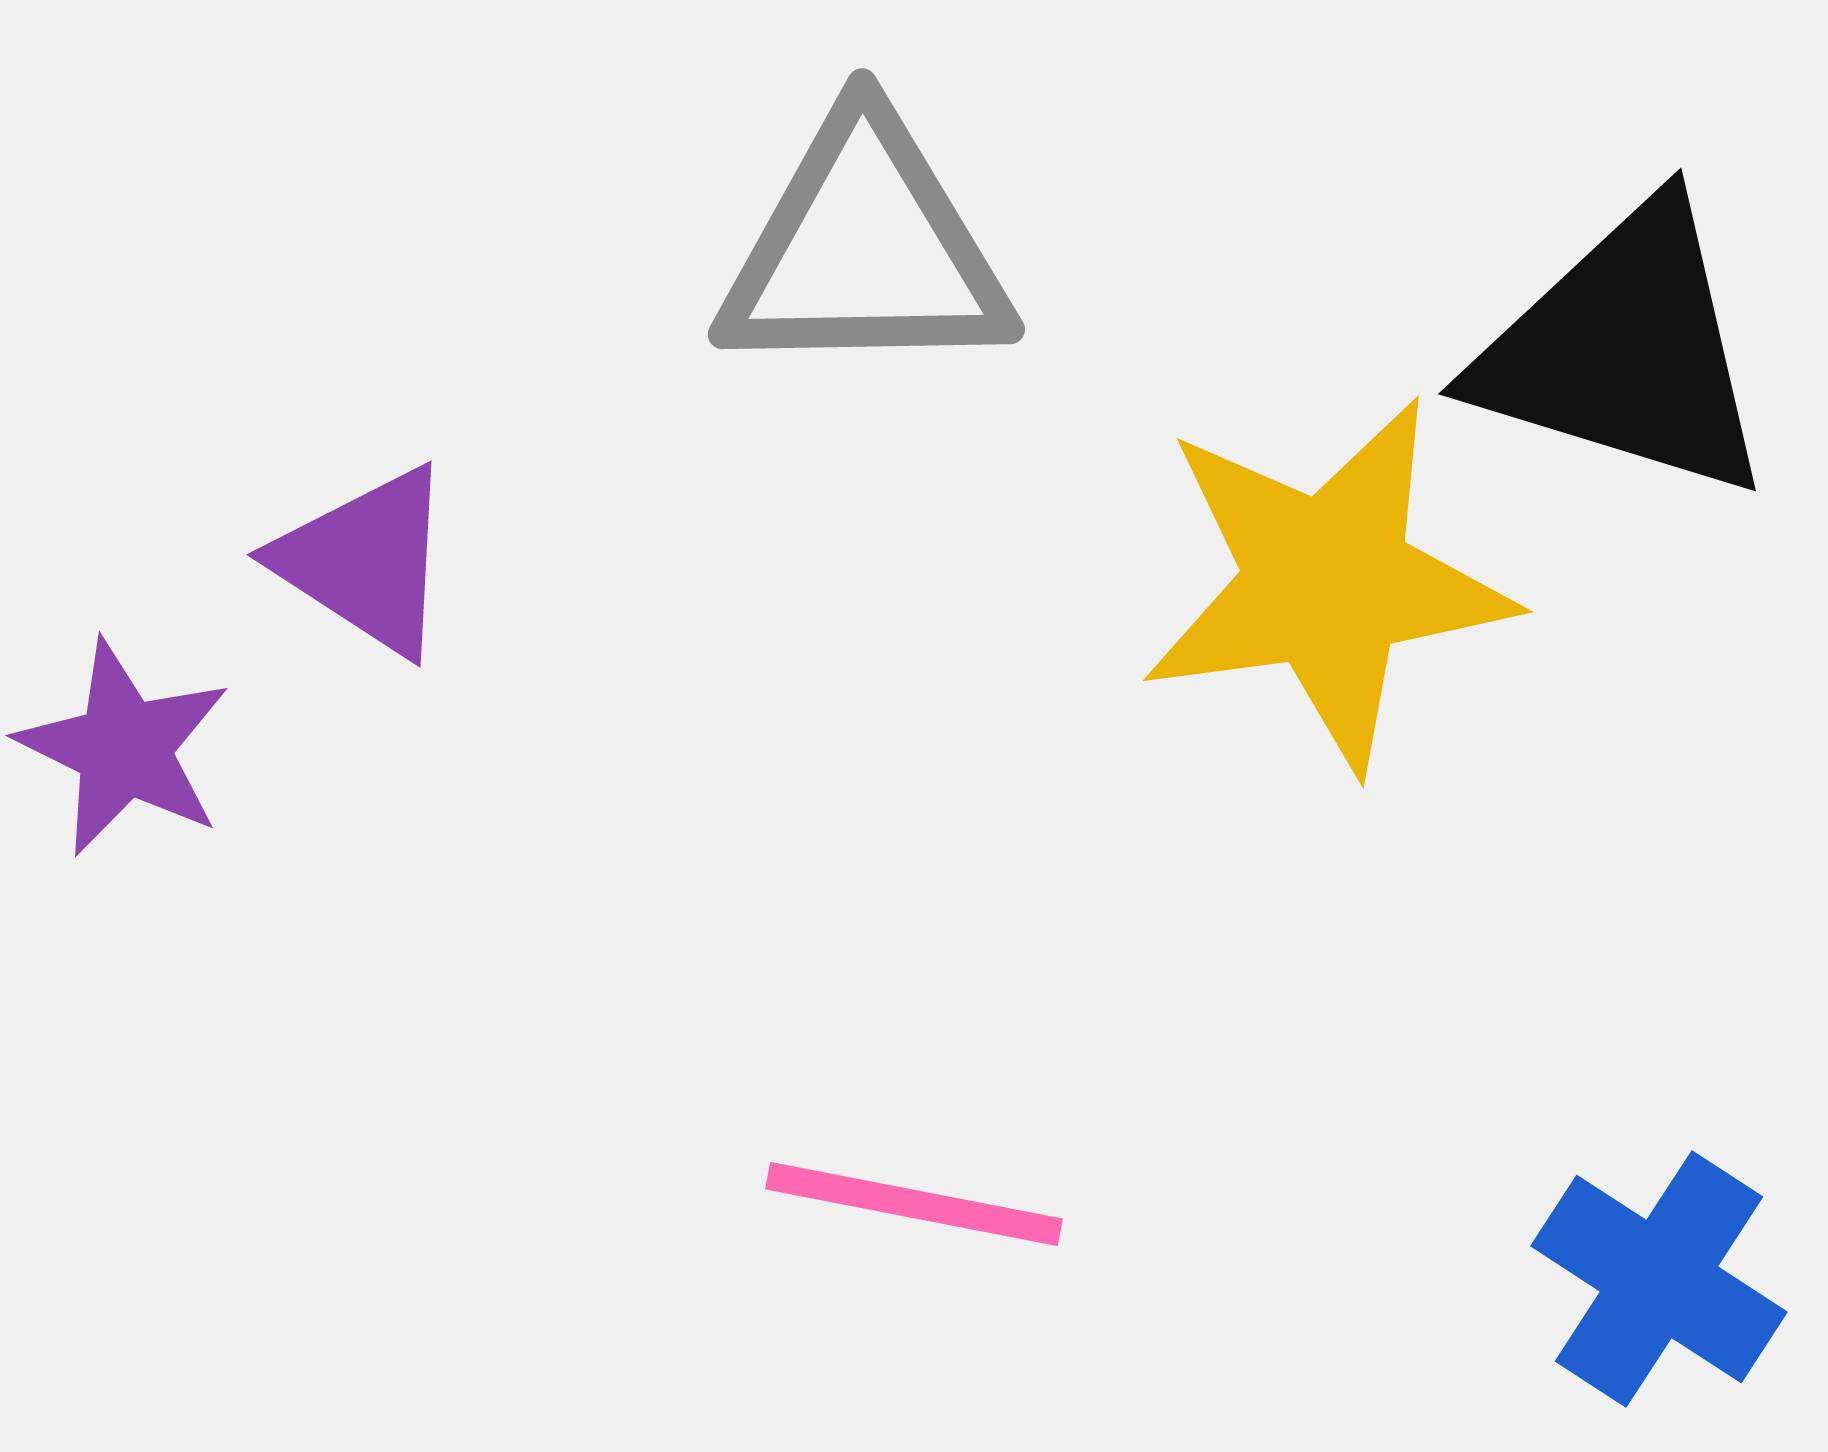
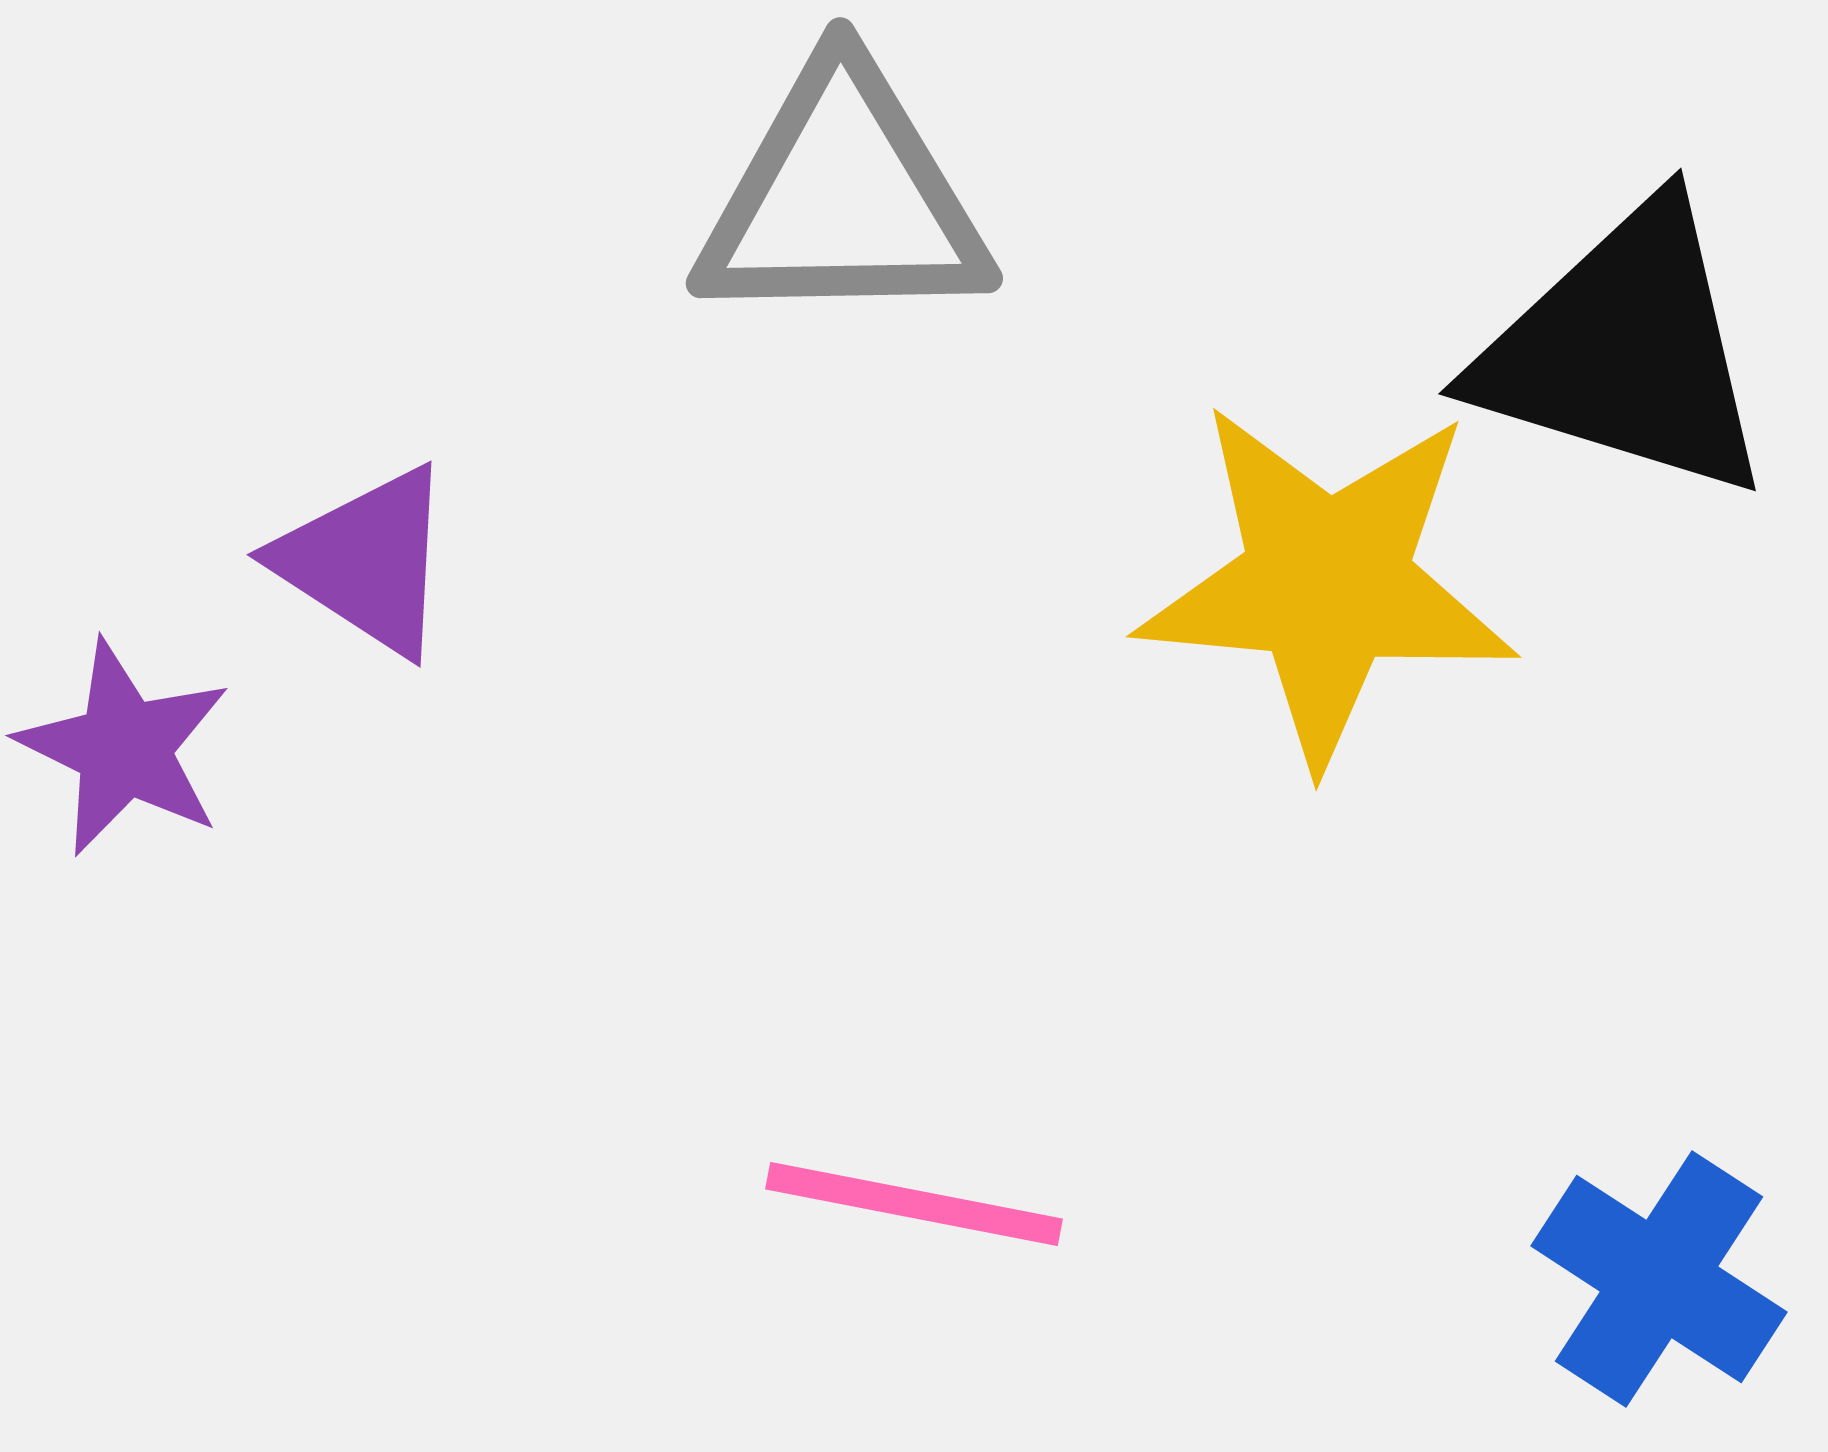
gray triangle: moved 22 px left, 51 px up
yellow star: rotated 13 degrees clockwise
